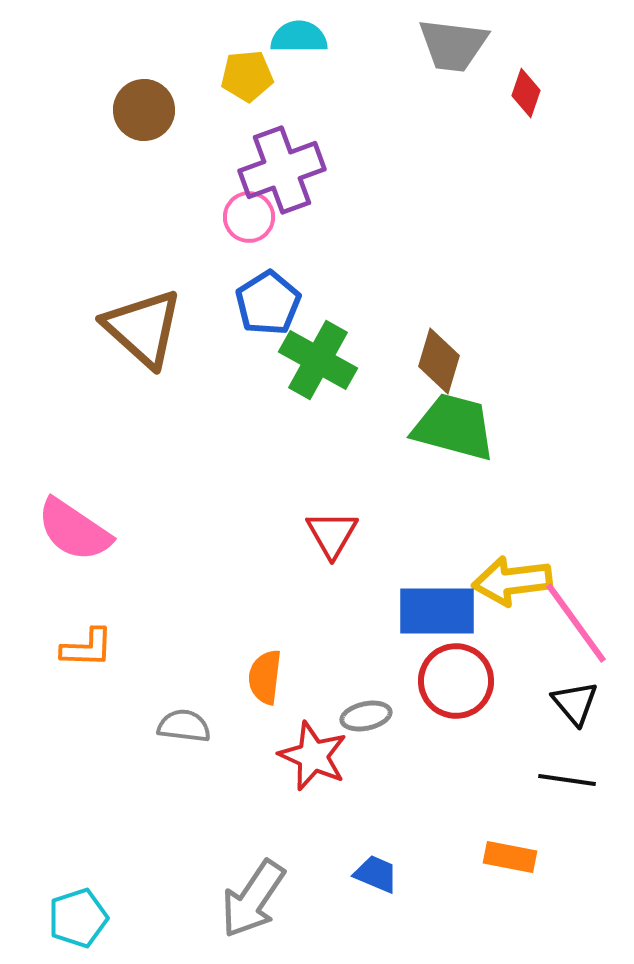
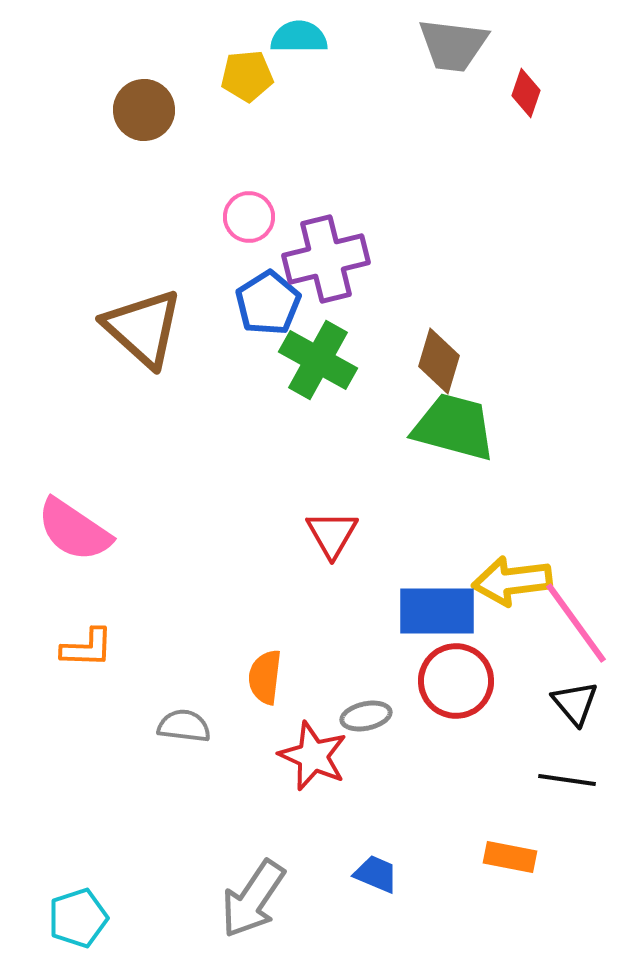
purple cross: moved 44 px right, 89 px down; rotated 6 degrees clockwise
